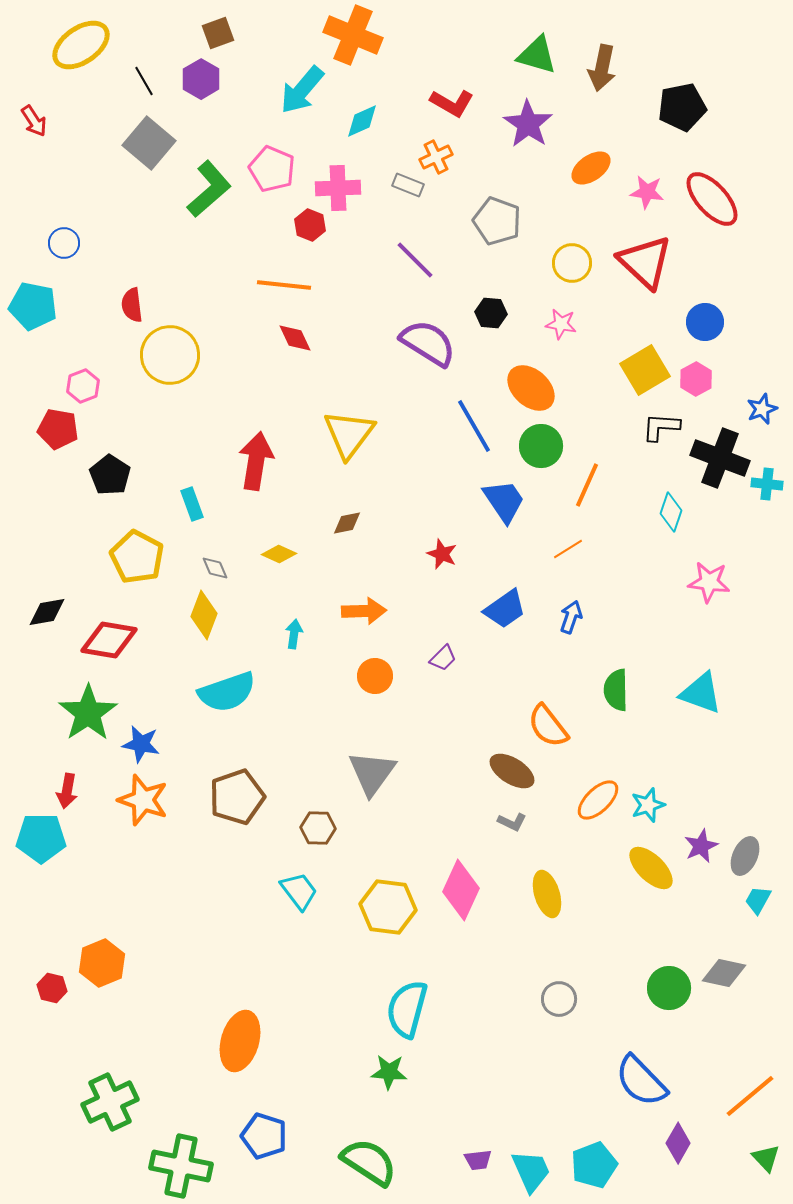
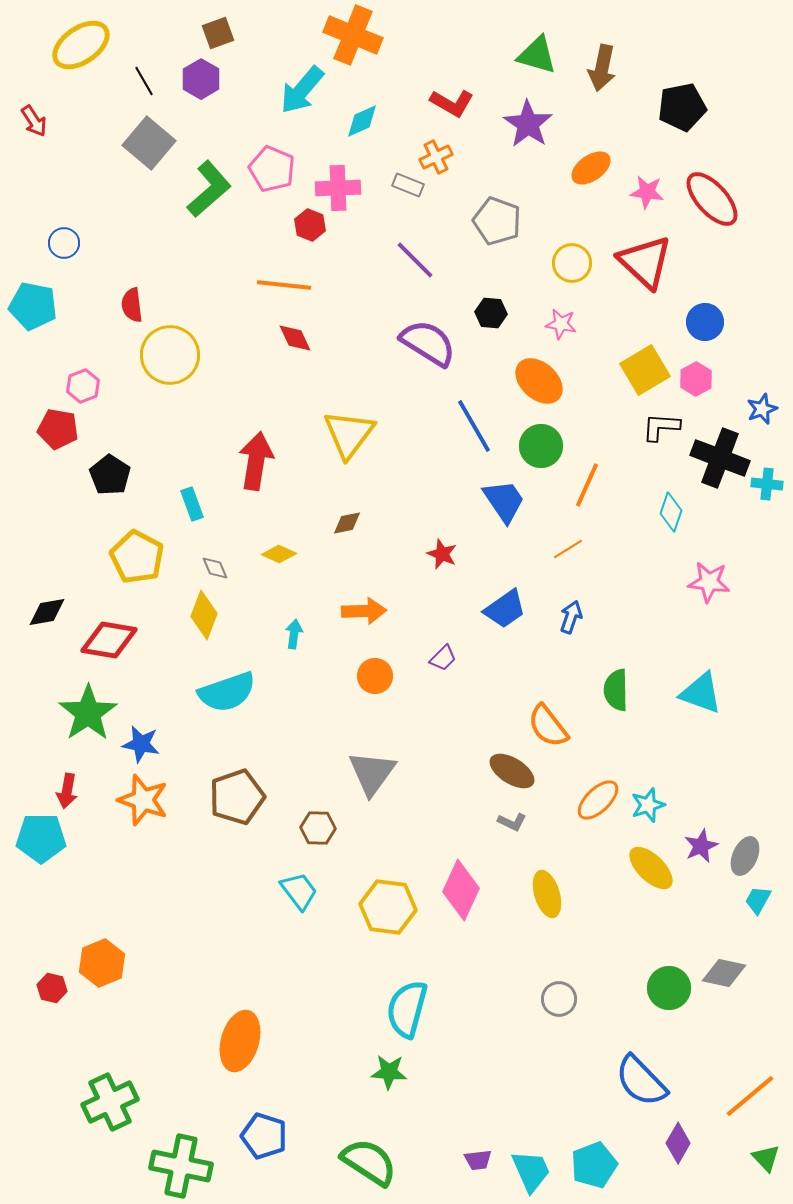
orange ellipse at (531, 388): moved 8 px right, 7 px up
